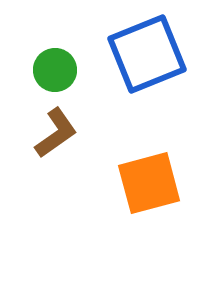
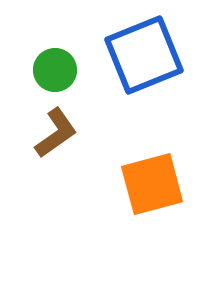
blue square: moved 3 px left, 1 px down
orange square: moved 3 px right, 1 px down
